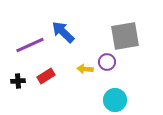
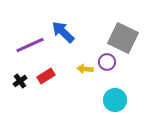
gray square: moved 2 px left, 2 px down; rotated 36 degrees clockwise
black cross: moved 2 px right; rotated 32 degrees counterclockwise
